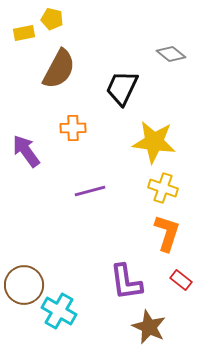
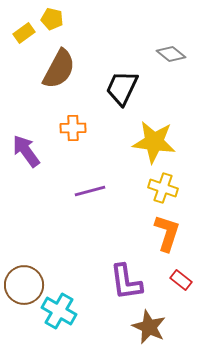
yellow rectangle: rotated 25 degrees counterclockwise
